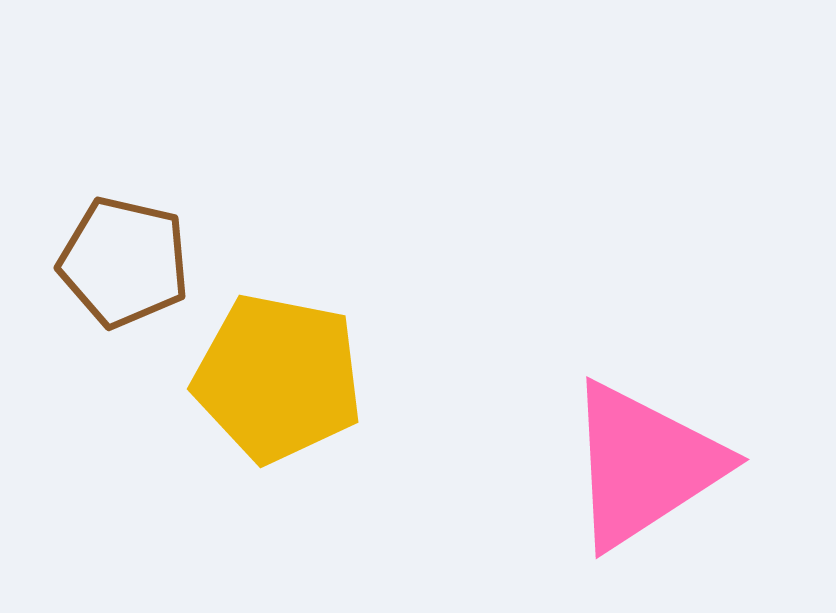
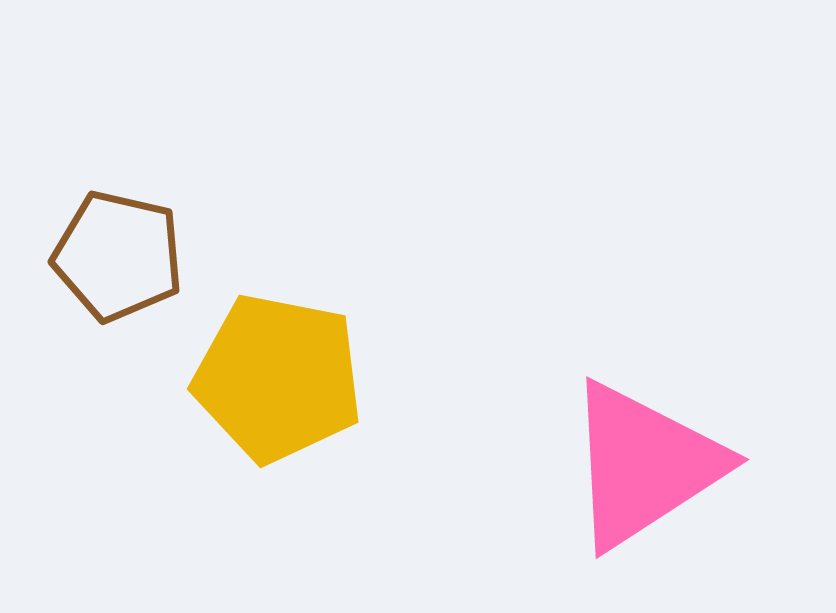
brown pentagon: moved 6 px left, 6 px up
